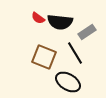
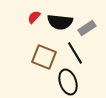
red semicircle: moved 4 px left, 1 px up; rotated 96 degrees clockwise
gray rectangle: moved 4 px up
black ellipse: rotated 40 degrees clockwise
